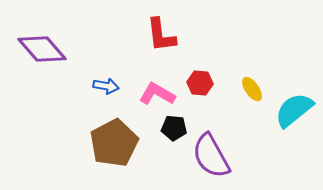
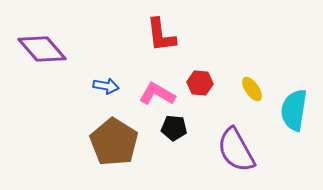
cyan semicircle: rotated 42 degrees counterclockwise
brown pentagon: moved 1 px up; rotated 12 degrees counterclockwise
purple semicircle: moved 25 px right, 6 px up
